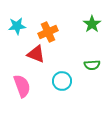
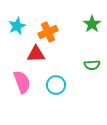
cyan star: rotated 18 degrees counterclockwise
red triangle: rotated 24 degrees counterclockwise
cyan circle: moved 6 px left, 4 px down
pink semicircle: moved 4 px up
